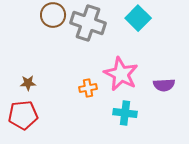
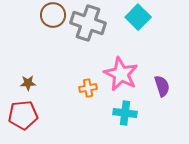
cyan square: moved 1 px up
purple semicircle: moved 2 px left, 1 px down; rotated 105 degrees counterclockwise
